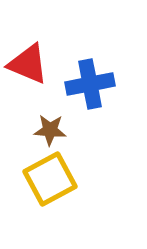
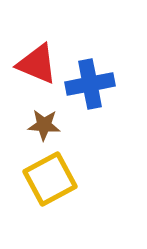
red triangle: moved 9 px right
brown star: moved 6 px left, 5 px up
